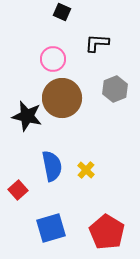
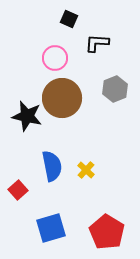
black square: moved 7 px right, 7 px down
pink circle: moved 2 px right, 1 px up
